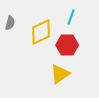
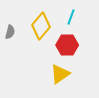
gray semicircle: moved 9 px down
yellow diamond: moved 6 px up; rotated 24 degrees counterclockwise
